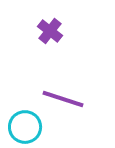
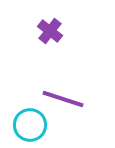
cyan circle: moved 5 px right, 2 px up
